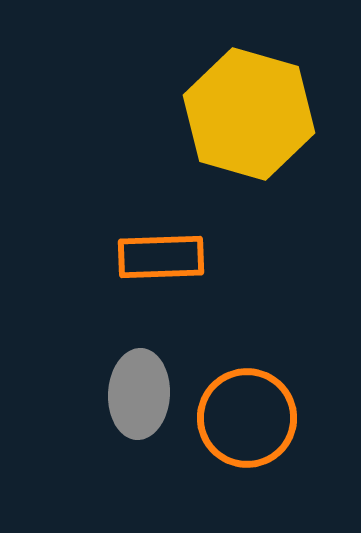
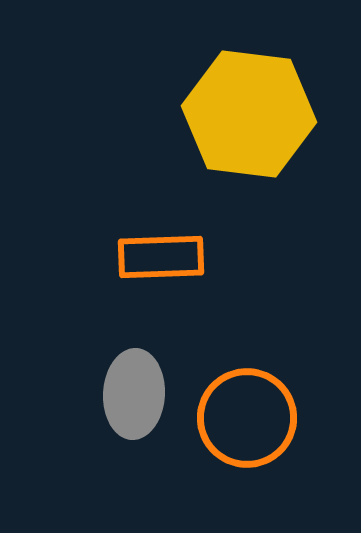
yellow hexagon: rotated 9 degrees counterclockwise
gray ellipse: moved 5 px left
